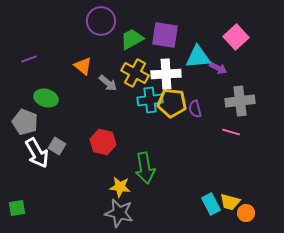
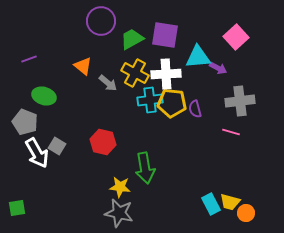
green ellipse: moved 2 px left, 2 px up
